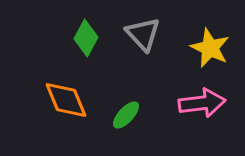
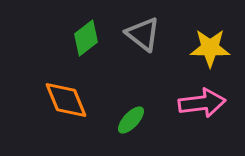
gray triangle: rotated 9 degrees counterclockwise
green diamond: rotated 24 degrees clockwise
yellow star: rotated 24 degrees counterclockwise
green ellipse: moved 5 px right, 5 px down
